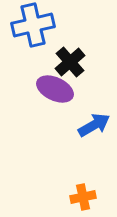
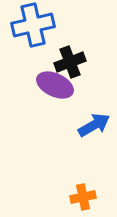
black cross: rotated 20 degrees clockwise
purple ellipse: moved 4 px up
